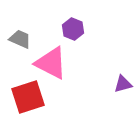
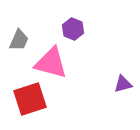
gray trapezoid: moved 1 px left, 1 px down; rotated 90 degrees clockwise
pink triangle: rotated 12 degrees counterclockwise
red square: moved 2 px right, 2 px down
